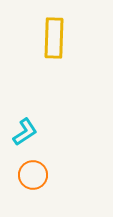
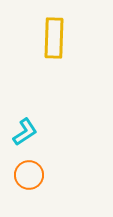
orange circle: moved 4 px left
